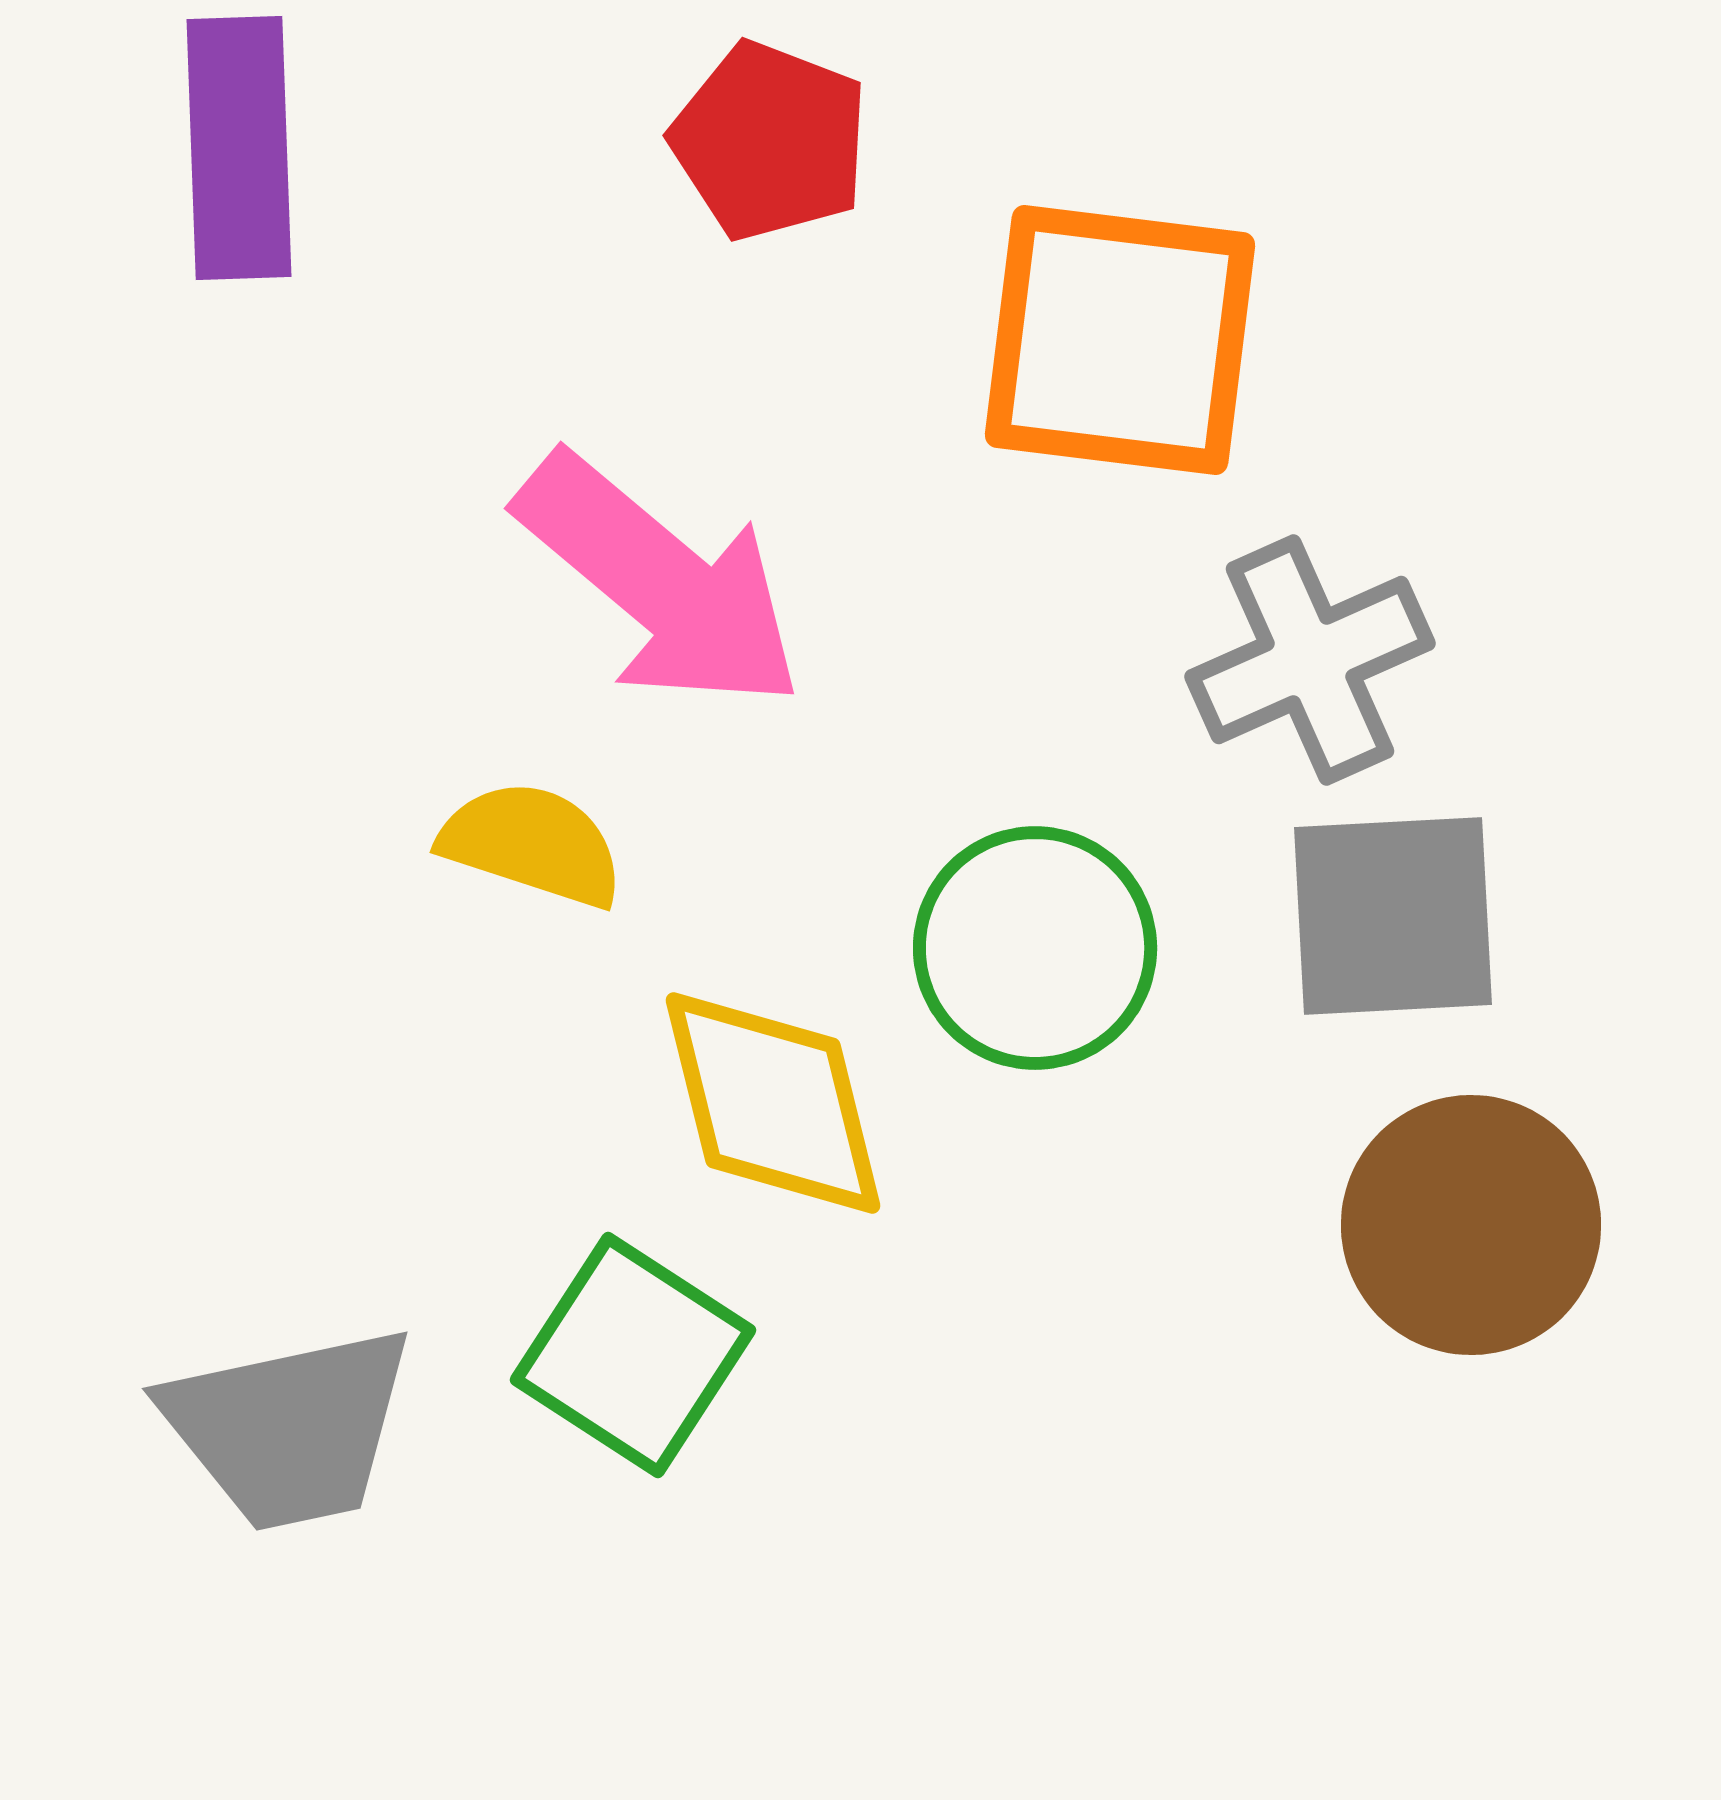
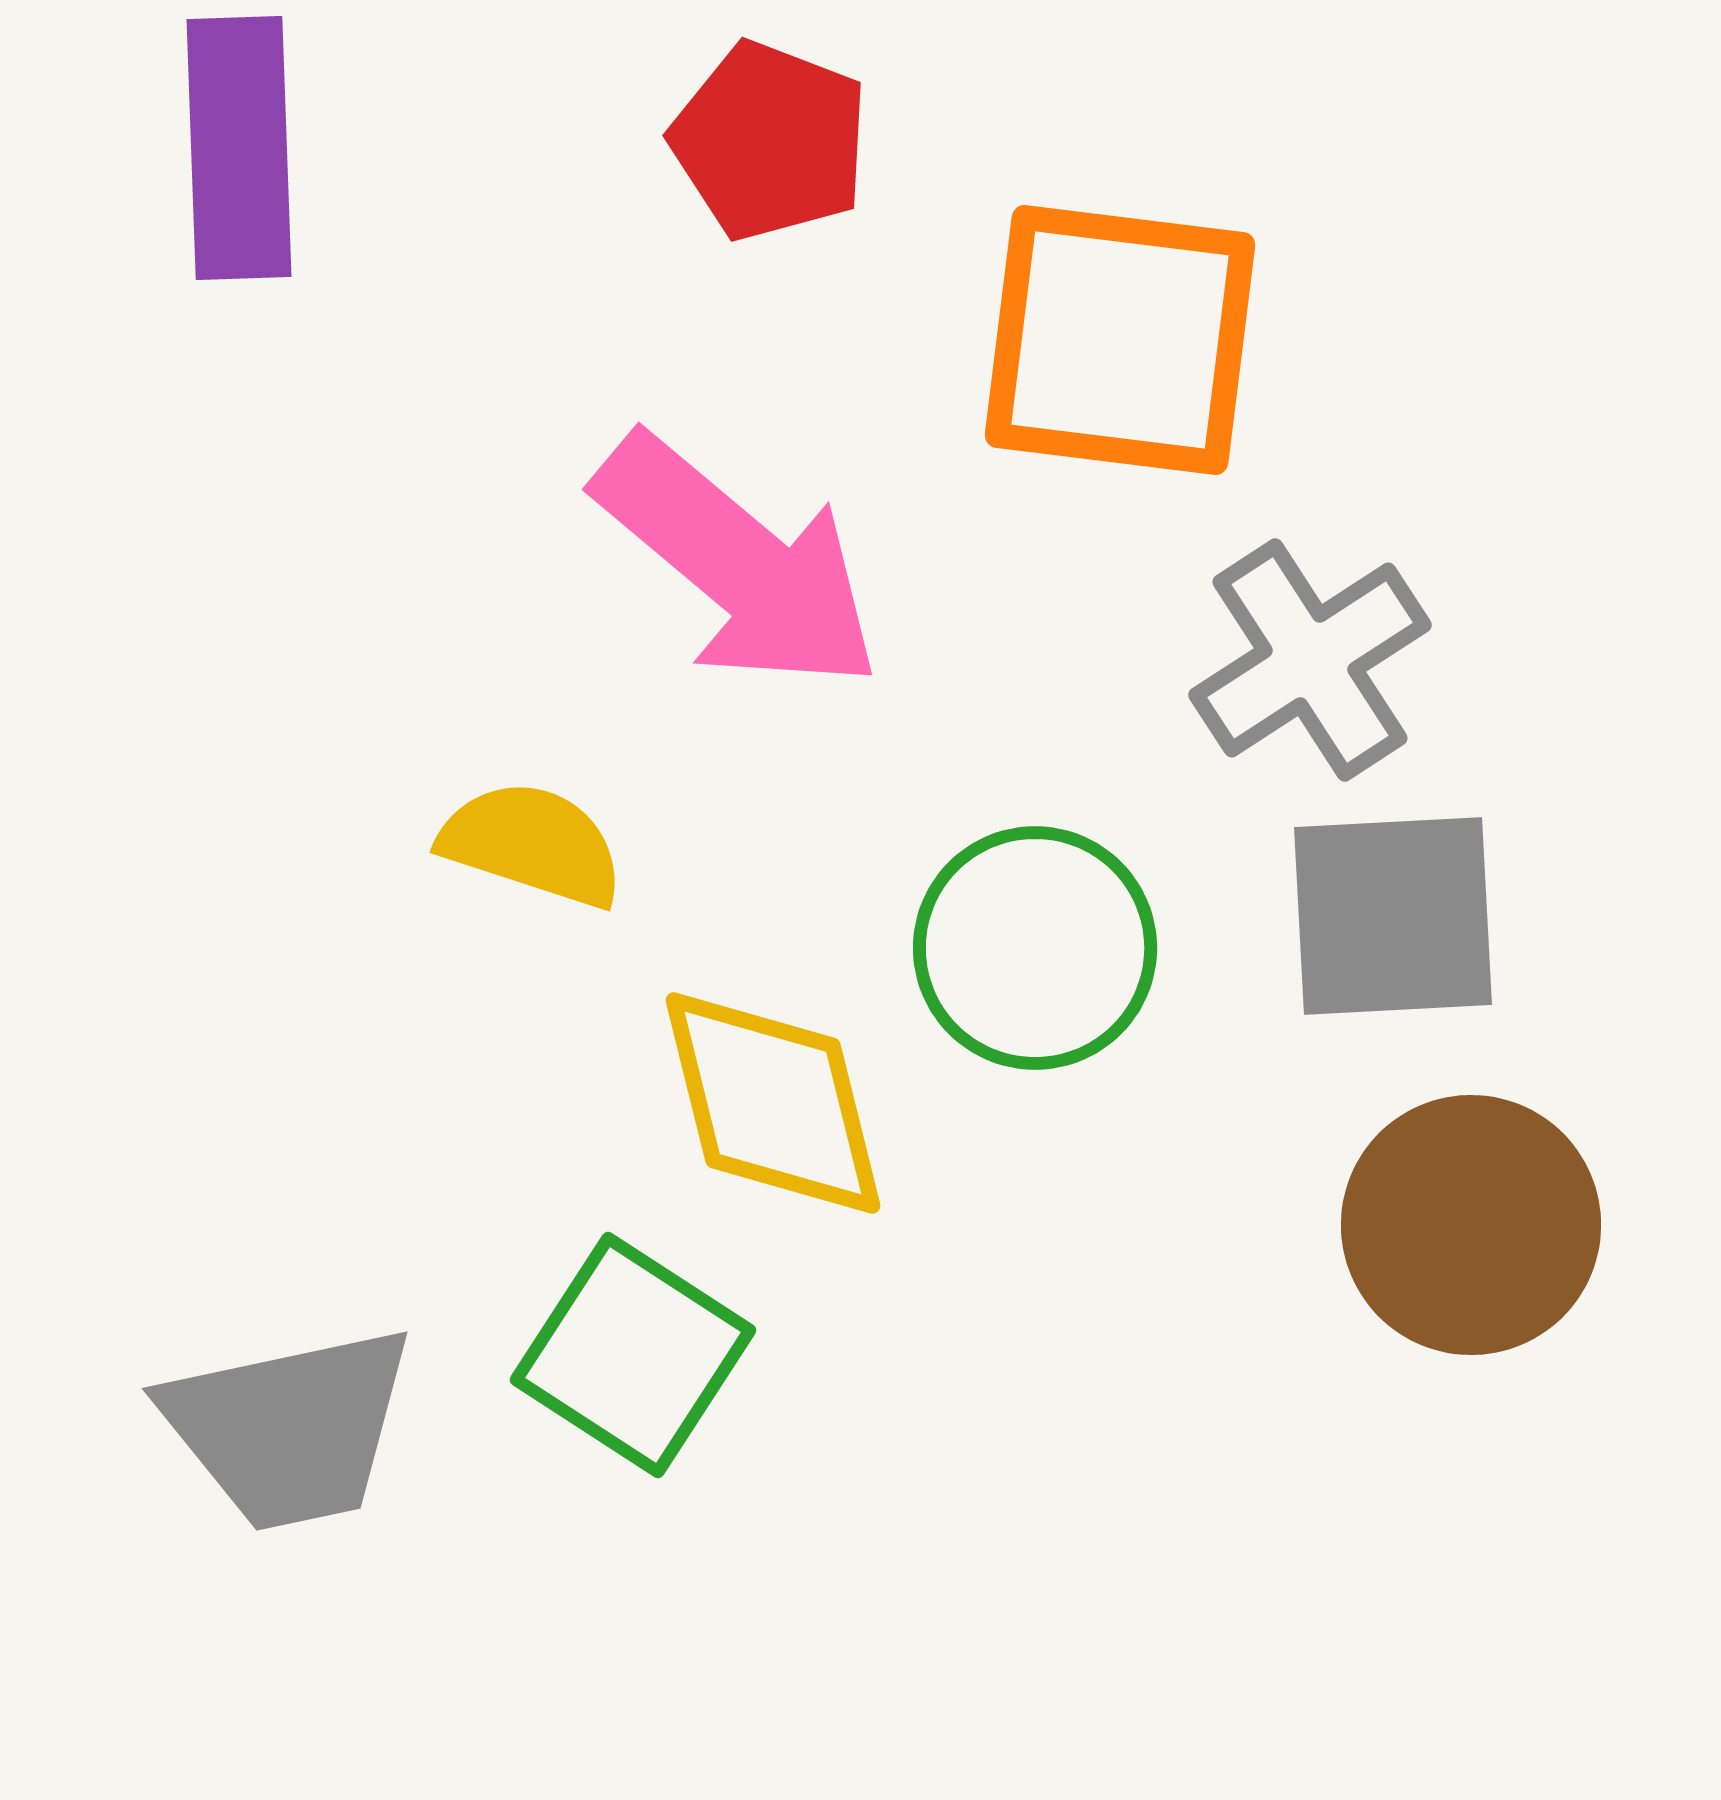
pink arrow: moved 78 px right, 19 px up
gray cross: rotated 9 degrees counterclockwise
